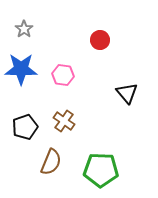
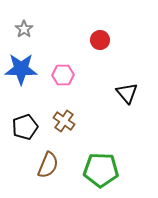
pink hexagon: rotated 10 degrees counterclockwise
brown semicircle: moved 3 px left, 3 px down
